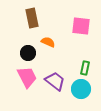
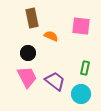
orange semicircle: moved 3 px right, 6 px up
cyan circle: moved 5 px down
